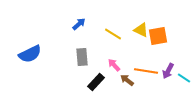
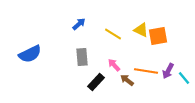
cyan line: rotated 16 degrees clockwise
